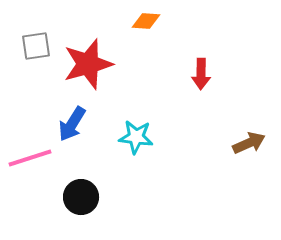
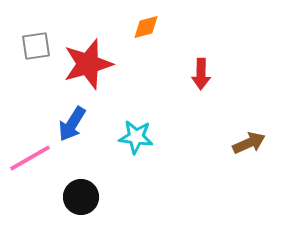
orange diamond: moved 6 px down; rotated 20 degrees counterclockwise
pink line: rotated 12 degrees counterclockwise
